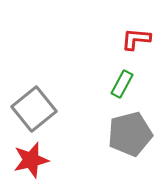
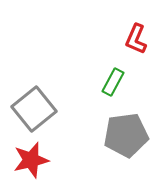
red L-shape: rotated 72 degrees counterclockwise
green rectangle: moved 9 px left, 2 px up
gray pentagon: moved 4 px left, 1 px down; rotated 6 degrees clockwise
